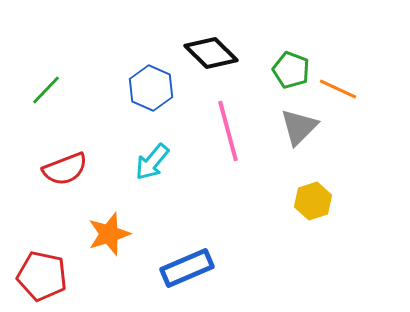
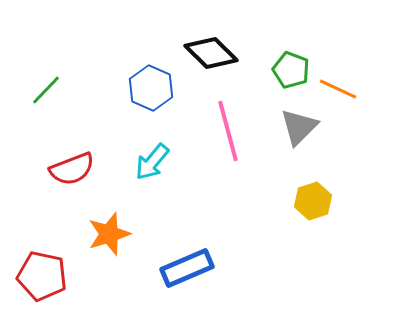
red semicircle: moved 7 px right
